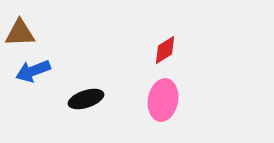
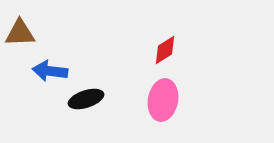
blue arrow: moved 17 px right; rotated 28 degrees clockwise
